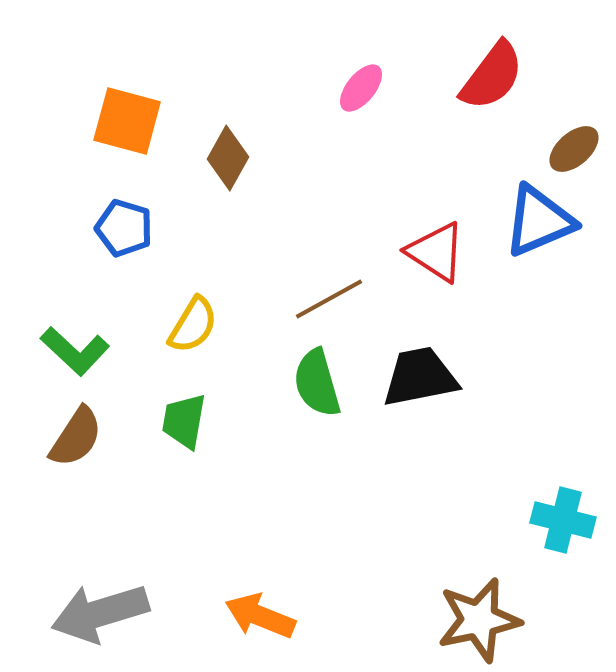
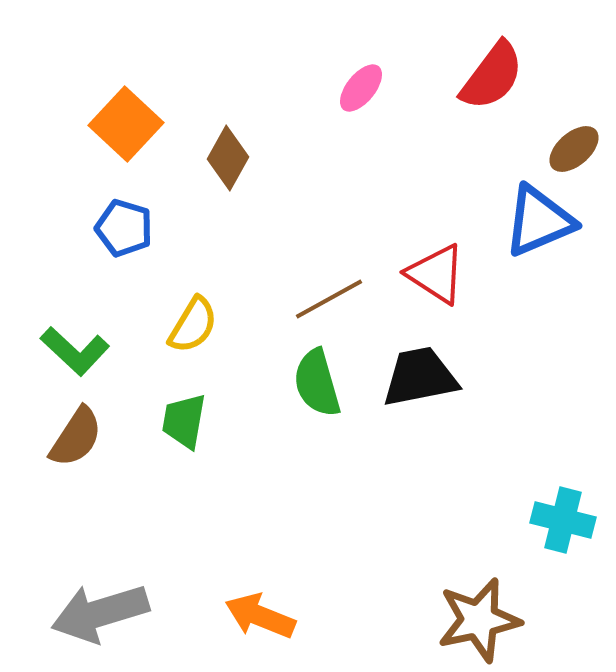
orange square: moved 1 px left, 3 px down; rotated 28 degrees clockwise
red triangle: moved 22 px down
